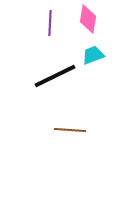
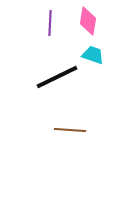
pink diamond: moved 2 px down
cyan trapezoid: rotated 40 degrees clockwise
black line: moved 2 px right, 1 px down
